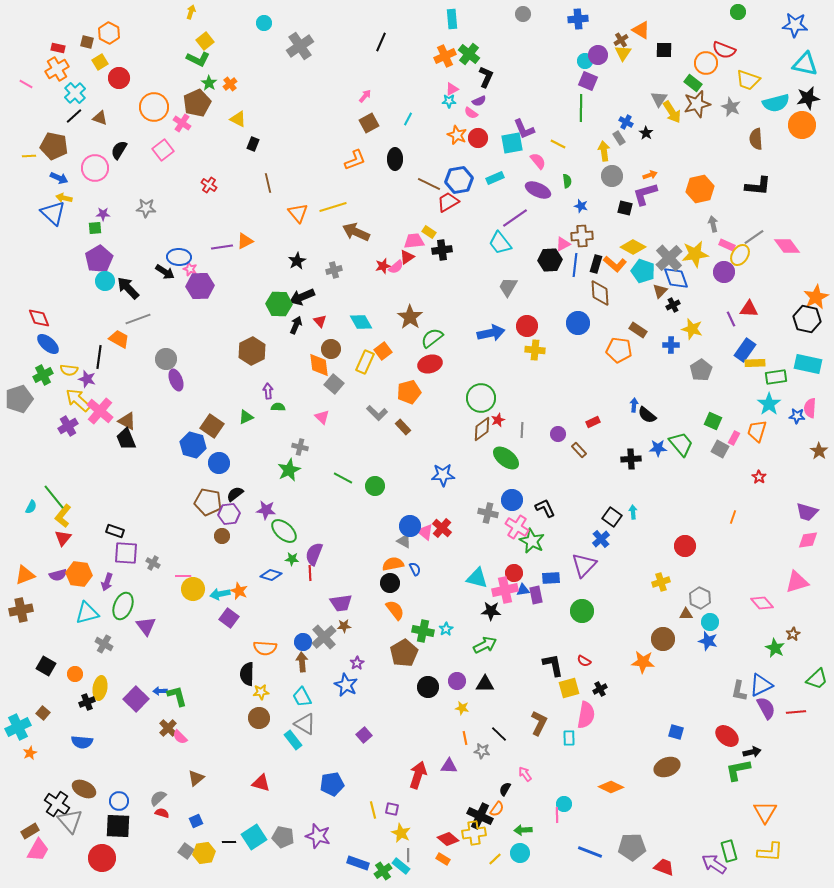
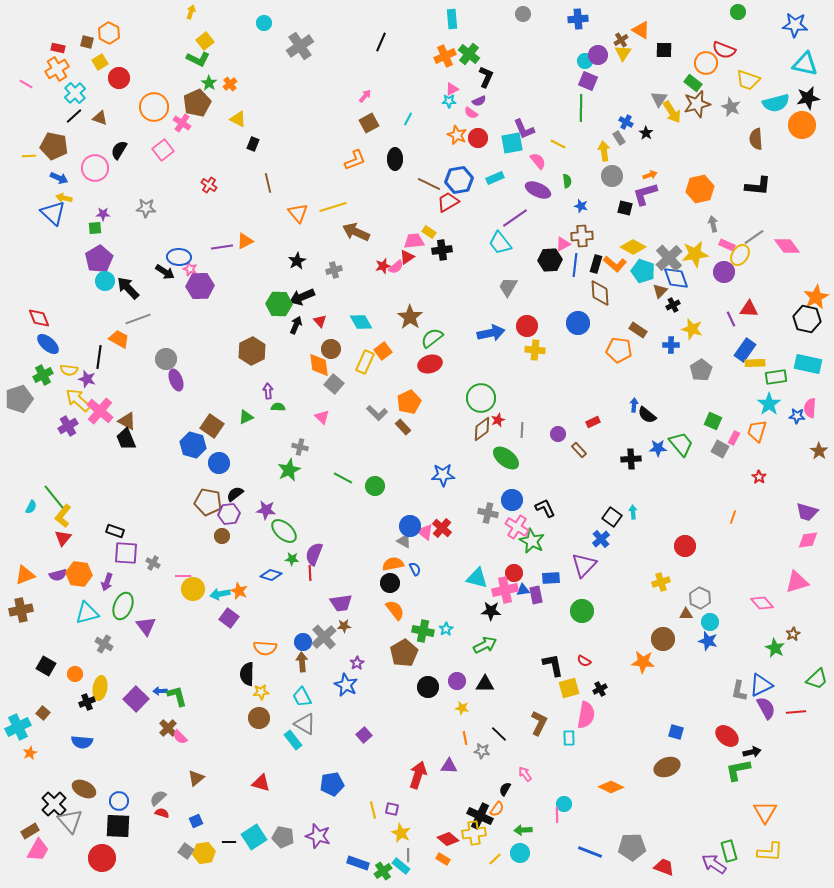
orange pentagon at (409, 392): moved 10 px down; rotated 10 degrees counterclockwise
black cross at (57, 804): moved 3 px left; rotated 10 degrees clockwise
